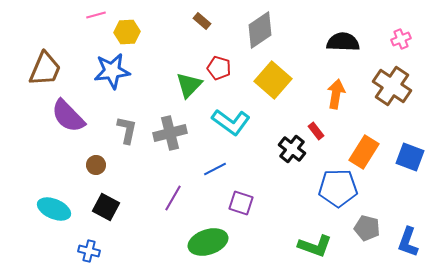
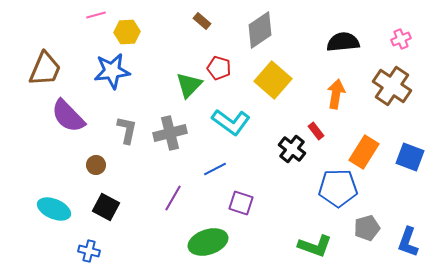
black semicircle: rotated 8 degrees counterclockwise
gray pentagon: rotated 30 degrees counterclockwise
